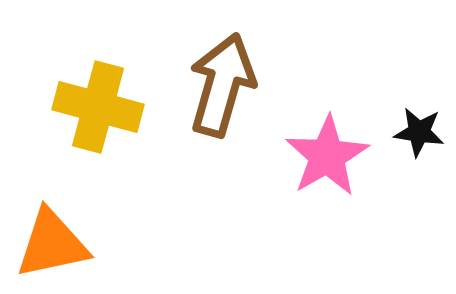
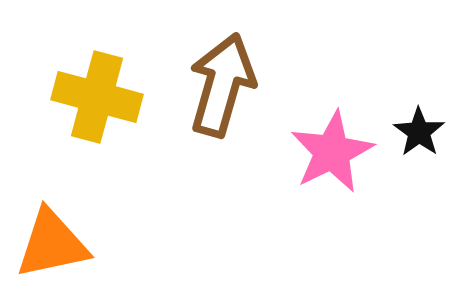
yellow cross: moved 1 px left, 10 px up
black star: rotated 27 degrees clockwise
pink star: moved 5 px right, 4 px up; rotated 4 degrees clockwise
